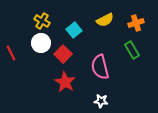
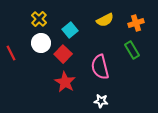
yellow cross: moved 3 px left, 2 px up; rotated 14 degrees clockwise
cyan square: moved 4 px left
